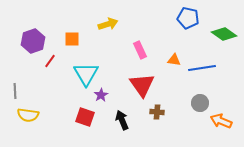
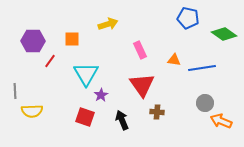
purple hexagon: rotated 20 degrees clockwise
gray circle: moved 5 px right
yellow semicircle: moved 4 px right, 4 px up; rotated 10 degrees counterclockwise
